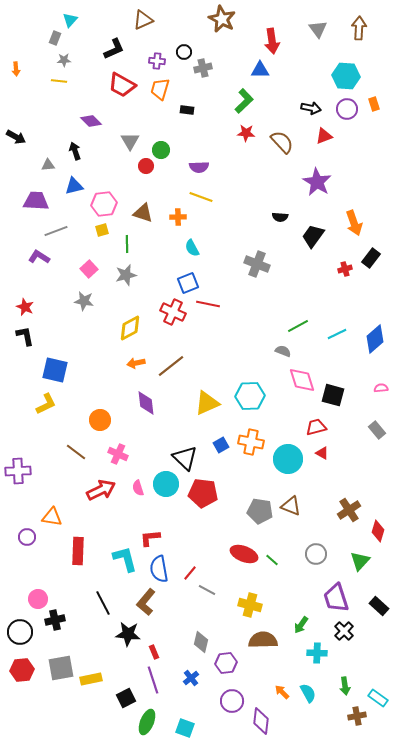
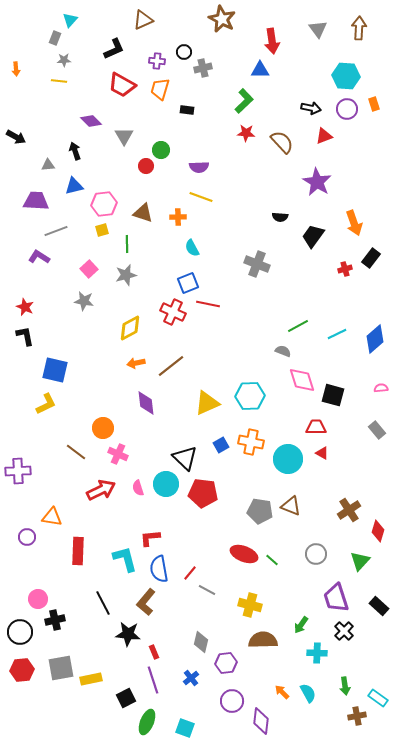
gray triangle at (130, 141): moved 6 px left, 5 px up
orange circle at (100, 420): moved 3 px right, 8 px down
red trapezoid at (316, 427): rotated 15 degrees clockwise
